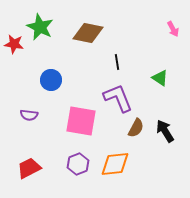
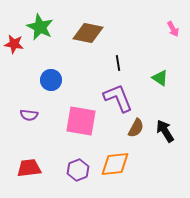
black line: moved 1 px right, 1 px down
purple hexagon: moved 6 px down
red trapezoid: rotated 20 degrees clockwise
